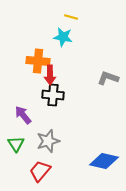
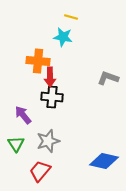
red arrow: moved 2 px down
black cross: moved 1 px left, 2 px down
